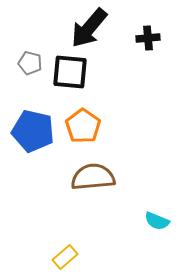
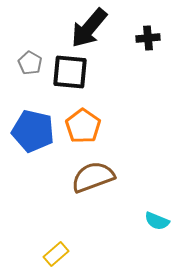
gray pentagon: rotated 15 degrees clockwise
brown semicircle: rotated 15 degrees counterclockwise
yellow rectangle: moved 9 px left, 3 px up
